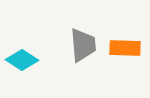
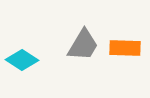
gray trapezoid: rotated 36 degrees clockwise
